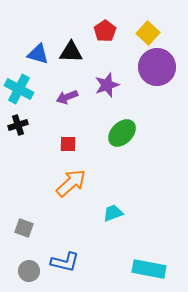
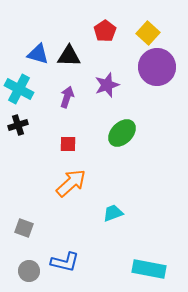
black triangle: moved 2 px left, 4 px down
purple arrow: rotated 130 degrees clockwise
